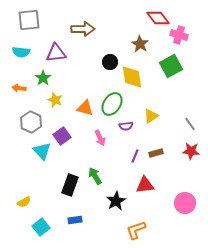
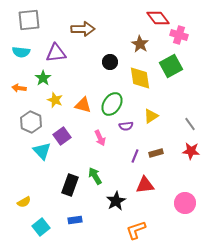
yellow diamond: moved 8 px right, 1 px down
orange triangle: moved 2 px left, 3 px up
